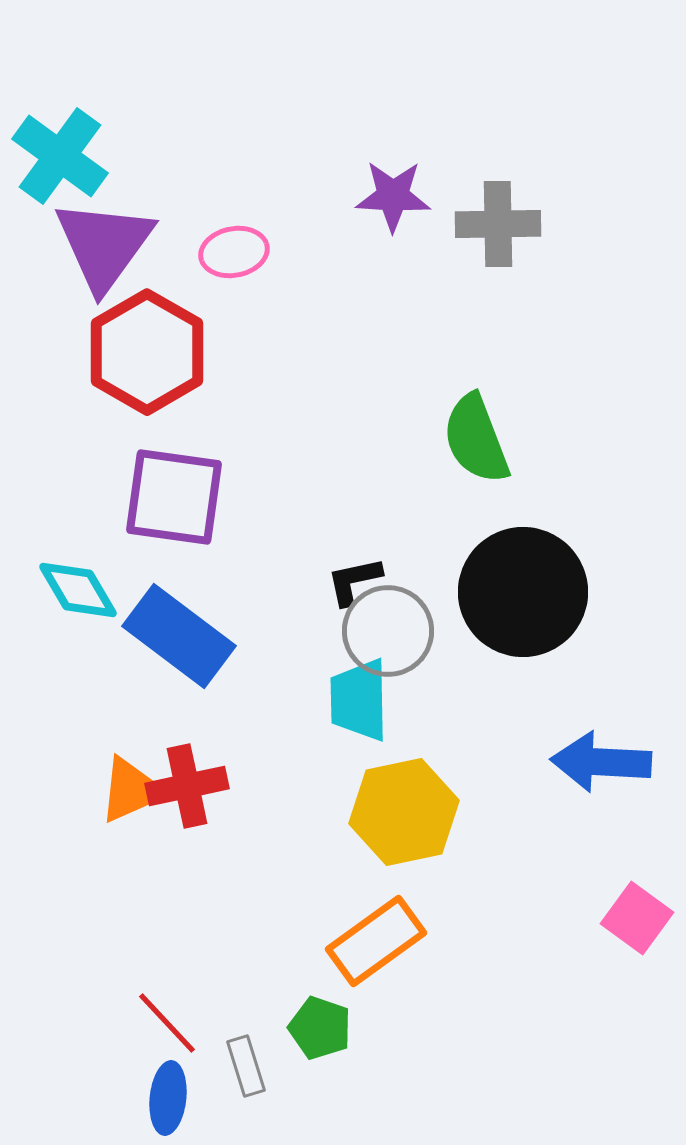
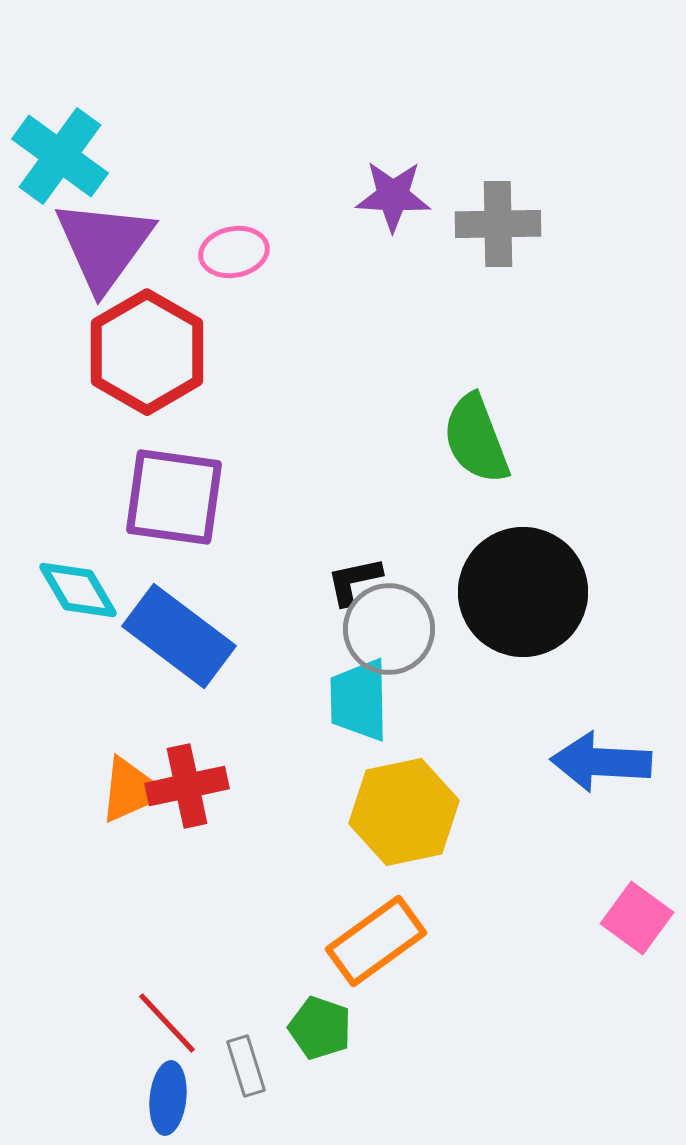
gray circle: moved 1 px right, 2 px up
